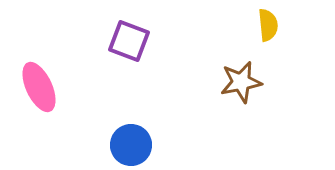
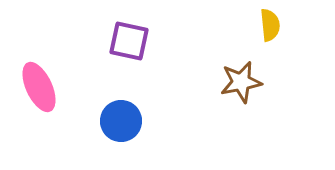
yellow semicircle: moved 2 px right
purple square: rotated 9 degrees counterclockwise
blue circle: moved 10 px left, 24 px up
